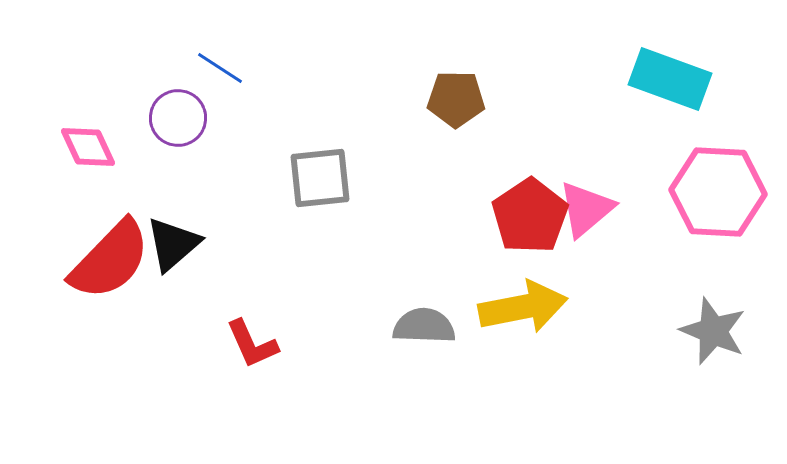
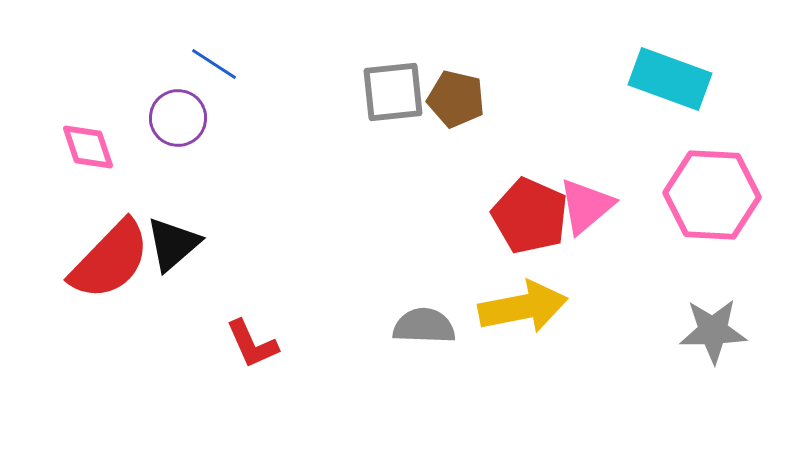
blue line: moved 6 px left, 4 px up
brown pentagon: rotated 12 degrees clockwise
pink diamond: rotated 6 degrees clockwise
gray square: moved 73 px right, 86 px up
pink hexagon: moved 6 px left, 3 px down
pink triangle: moved 3 px up
red pentagon: rotated 14 degrees counterclockwise
gray star: rotated 24 degrees counterclockwise
